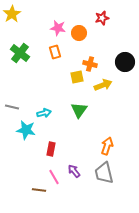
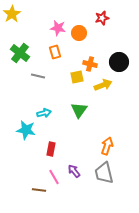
black circle: moved 6 px left
gray line: moved 26 px right, 31 px up
